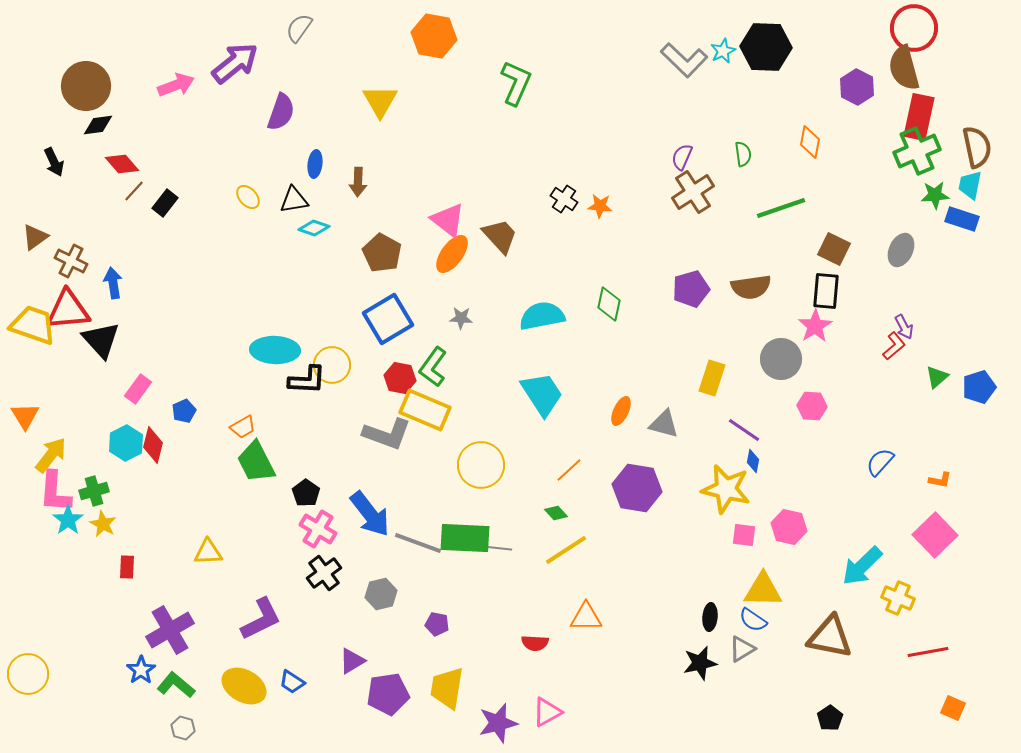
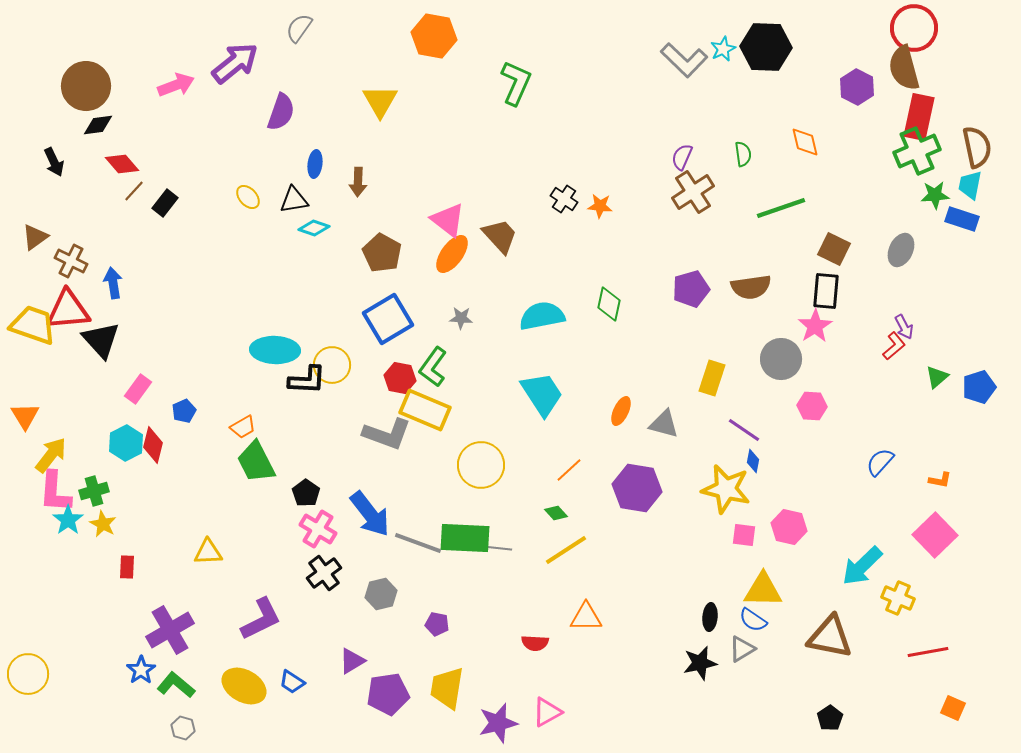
cyan star at (723, 51): moved 2 px up
orange diamond at (810, 142): moved 5 px left; rotated 24 degrees counterclockwise
